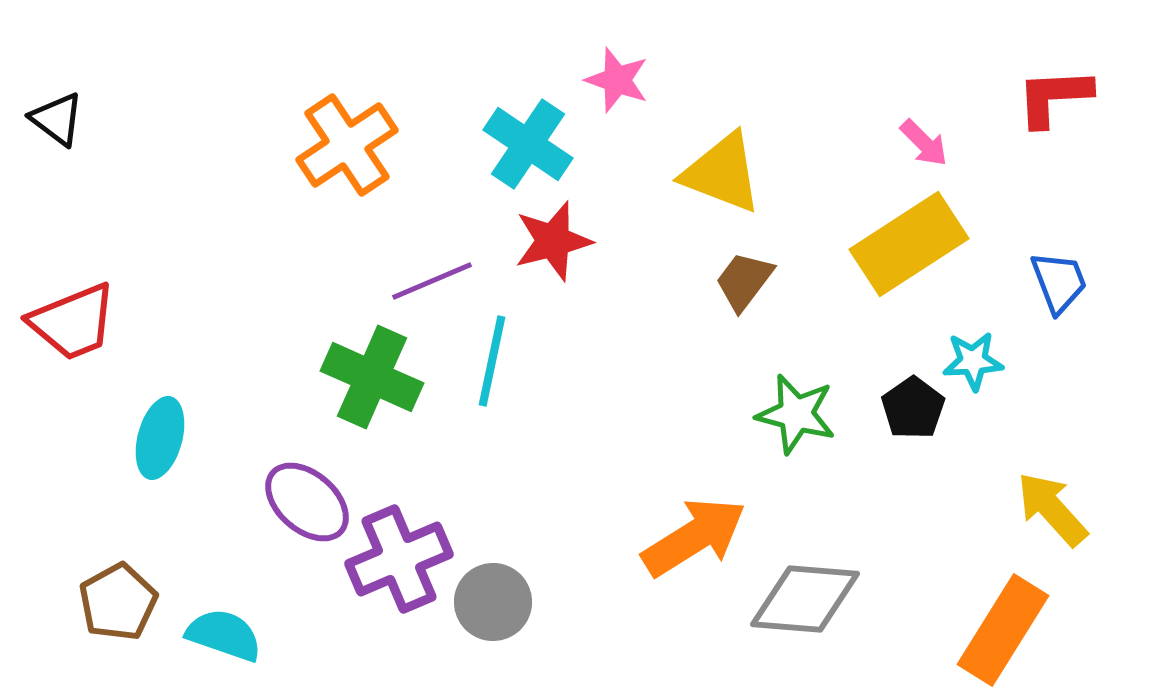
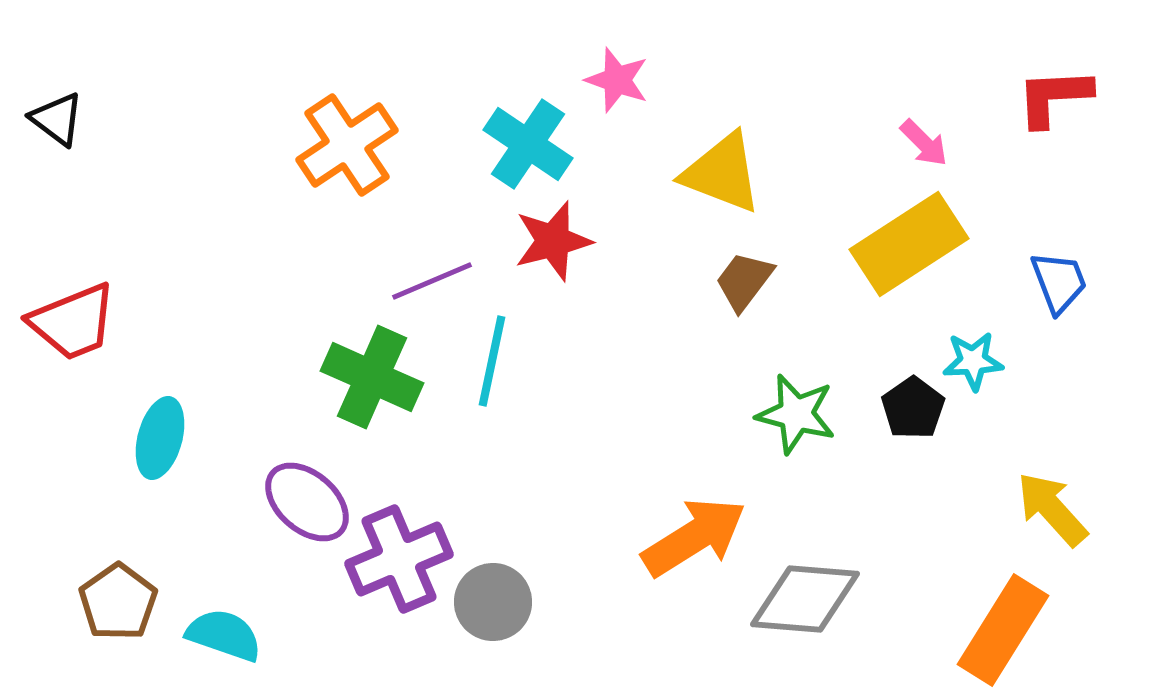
brown pentagon: rotated 6 degrees counterclockwise
